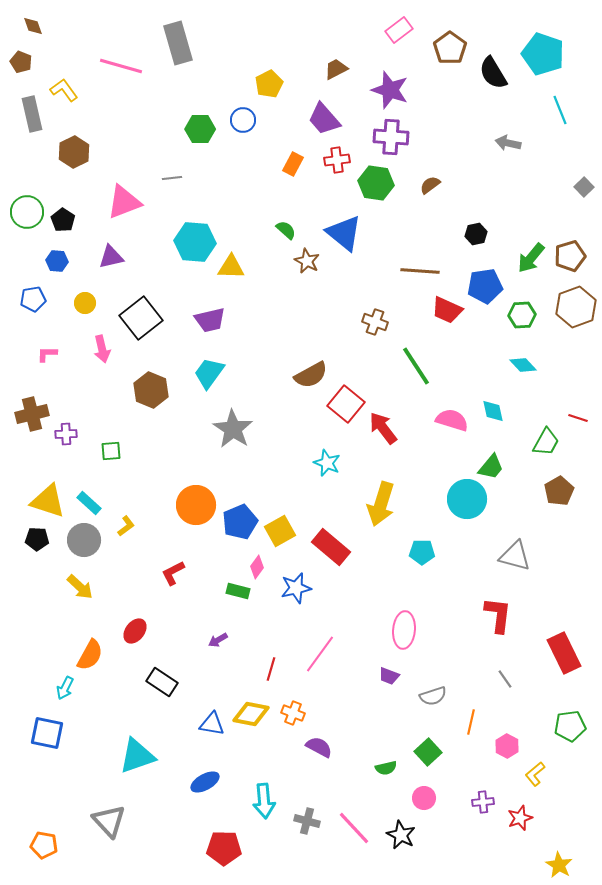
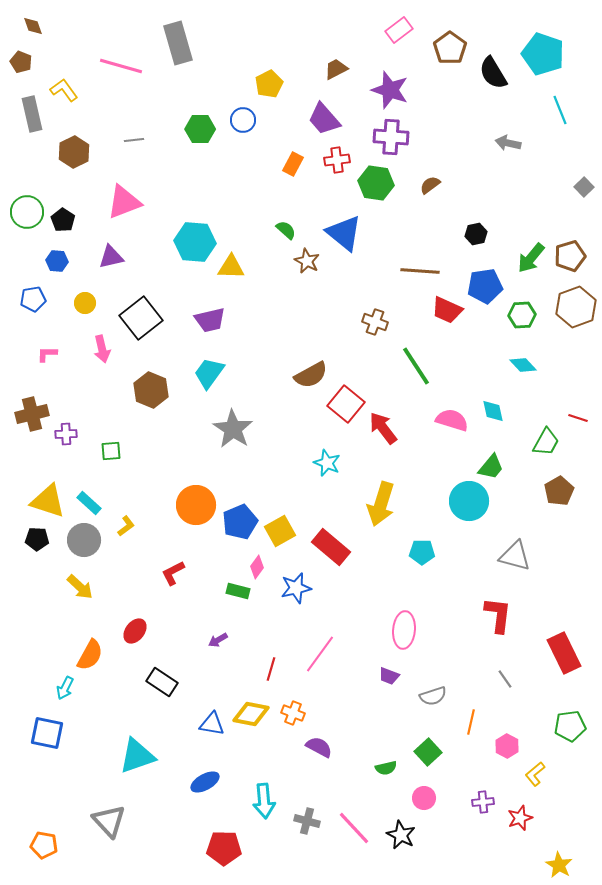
gray line at (172, 178): moved 38 px left, 38 px up
cyan circle at (467, 499): moved 2 px right, 2 px down
